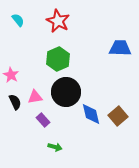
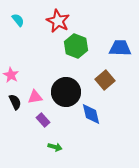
green hexagon: moved 18 px right, 13 px up; rotated 15 degrees counterclockwise
brown square: moved 13 px left, 36 px up
